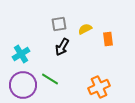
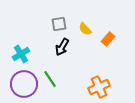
yellow semicircle: rotated 104 degrees counterclockwise
orange rectangle: rotated 48 degrees clockwise
green line: rotated 24 degrees clockwise
purple circle: moved 1 px right, 1 px up
